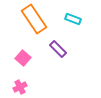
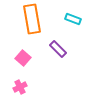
orange rectangle: moved 2 px left; rotated 24 degrees clockwise
